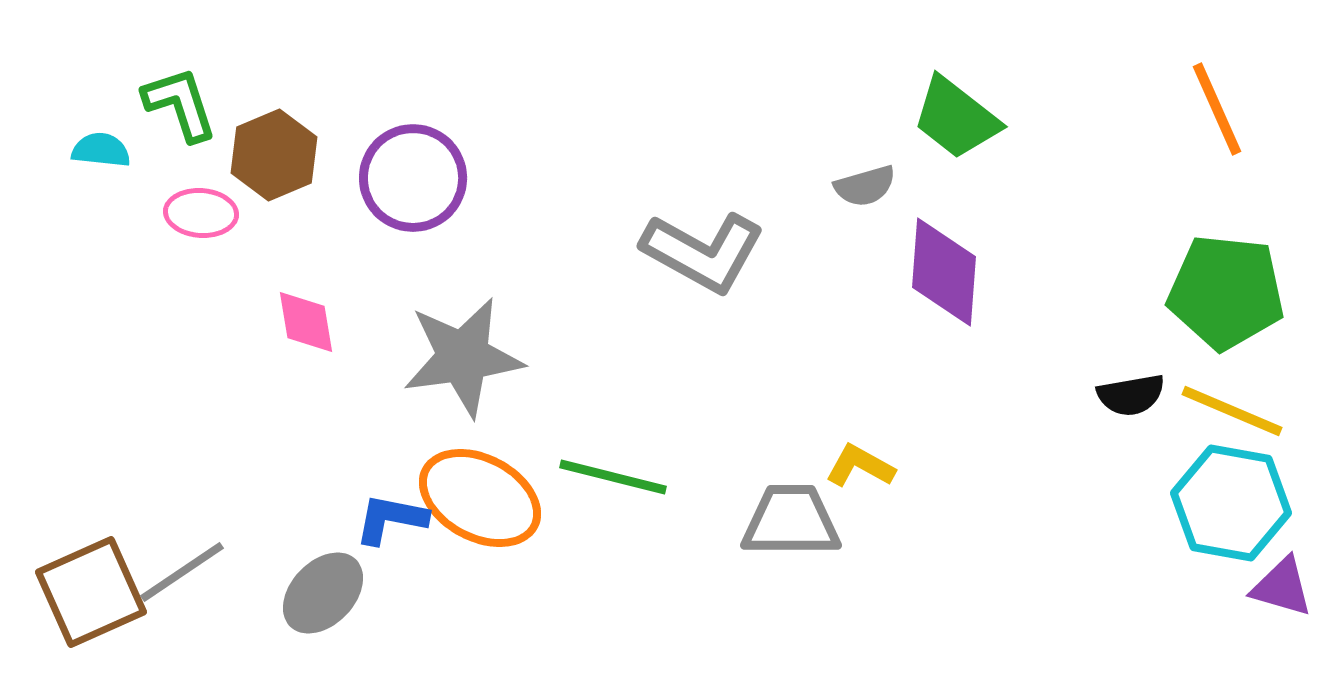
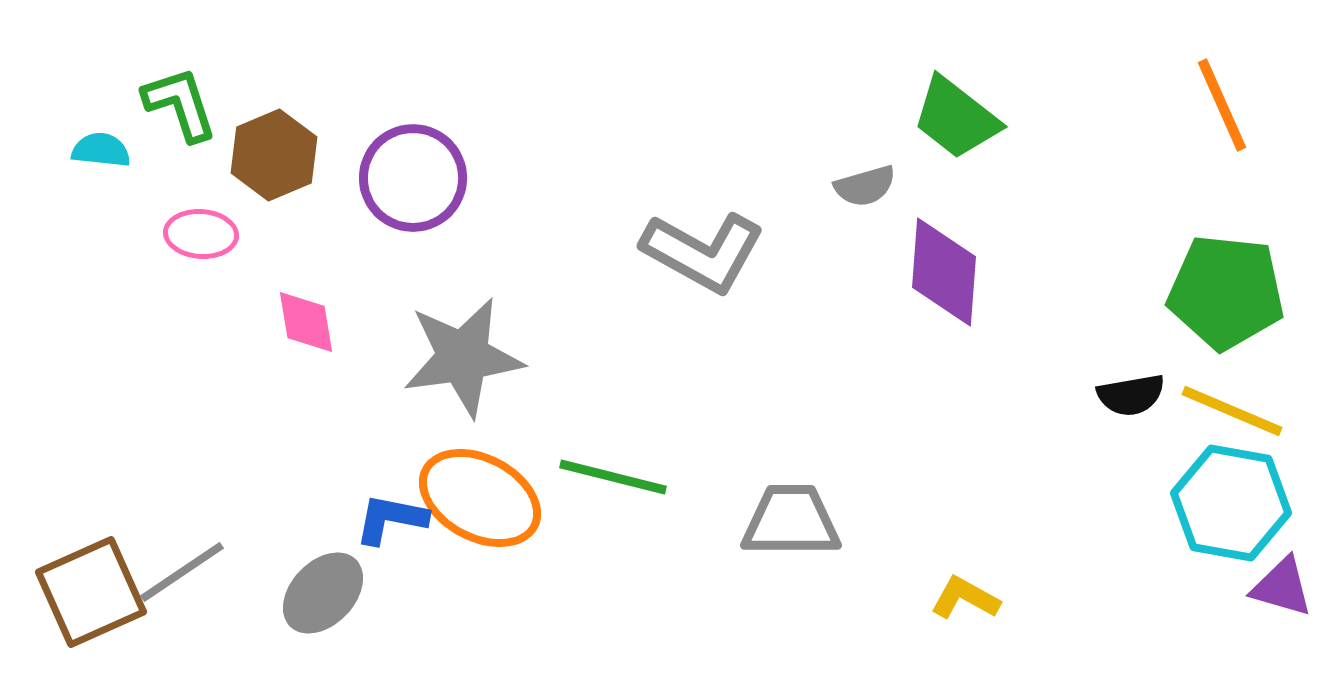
orange line: moved 5 px right, 4 px up
pink ellipse: moved 21 px down
yellow L-shape: moved 105 px right, 132 px down
